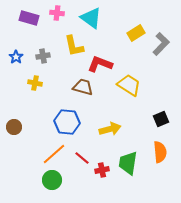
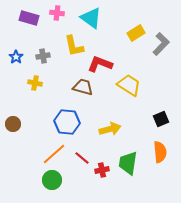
brown circle: moved 1 px left, 3 px up
